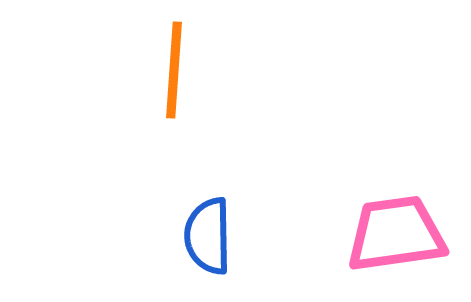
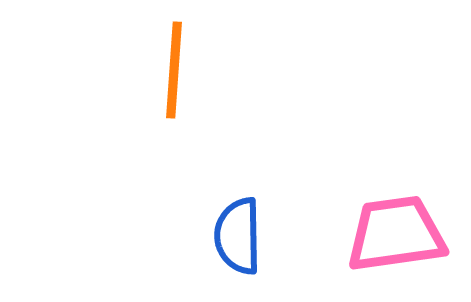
blue semicircle: moved 30 px right
